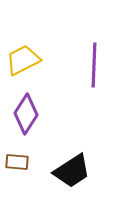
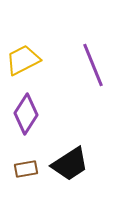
purple line: moved 1 px left; rotated 24 degrees counterclockwise
brown rectangle: moved 9 px right, 7 px down; rotated 15 degrees counterclockwise
black trapezoid: moved 2 px left, 7 px up
